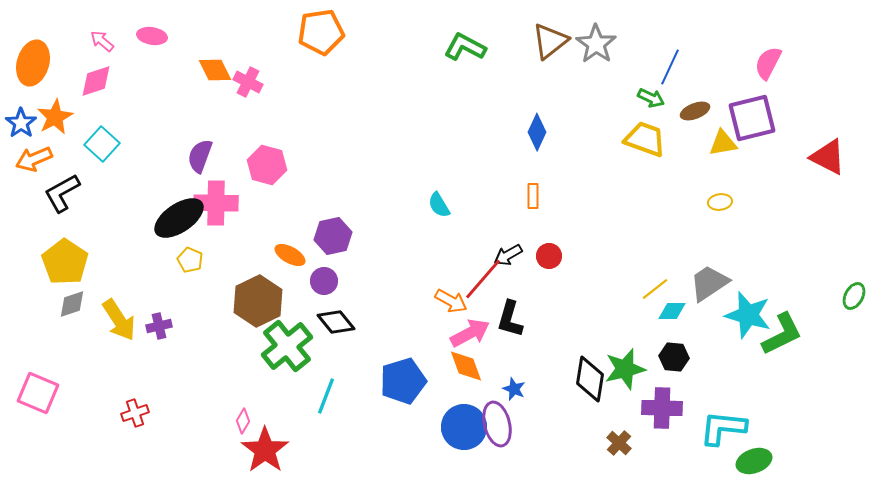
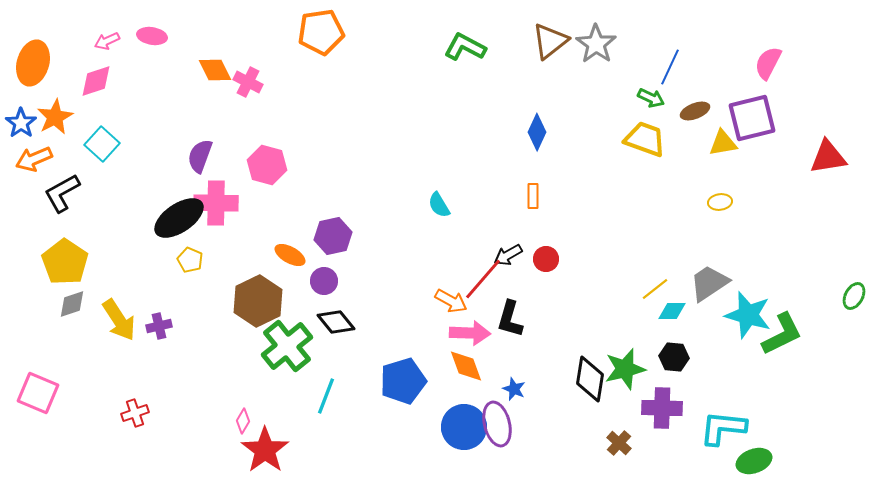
pink arrow at (102, 41): moved 5 px right; rotated 65 degrees counterclockwise
red triangle at (828, 157): rotated 36 degrees counterclockwise
red circle at (549, 256): moved 3 px left, 3 px down
pink arrow at (470, 333): rotated 30 degrees clockwise
